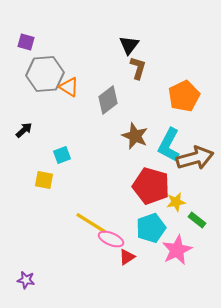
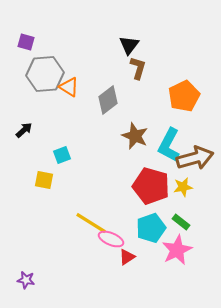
yellow star: moved 7 px right, 15 px up
green rectangle: moved 16 px left, 2 px down
